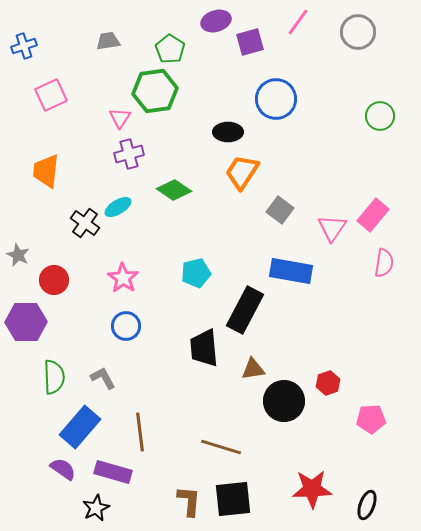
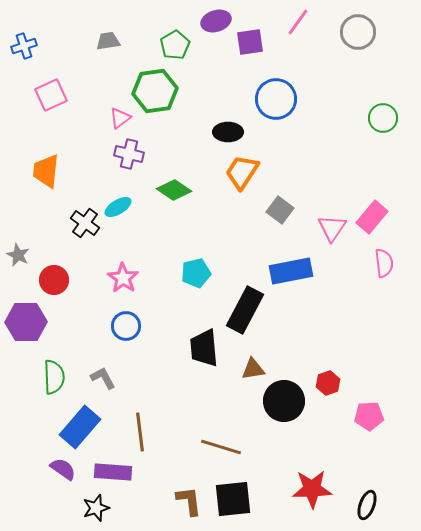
purple square at (250, 42): rotated 8 degrees clockwise
green pentagon at (170, 49): moved 5 px right, 4 px up; rotated 8 degrees clockwise
green circle at (380, 116): moved 3 px right, 2 px down
pink triangle at (120, 118): rotated 20 degrees clockwise
purple cross at (129, 154): rotated 28 degrees clockwise
pink rectangle at (373, 215): moved 1 px left, 2 px down
pink semicircle at (384, 263): rotated 16 degrees counterclockwise
blue rectangle at (291, 271): rotated 21 degrees counterclockwise
pink pentagon at (371, 419): moved 2 px left, 3 px up
purple rectangle at (113, 472): rotated 12 degrees counterclockwise
brown L-shape at (189, 501): rotated 12 degrees counterclockwise
black star at (96, 508): rotated 8 degrees clockwise
